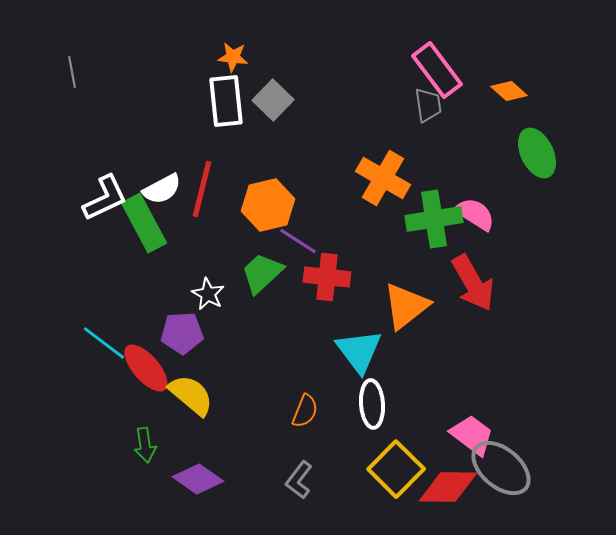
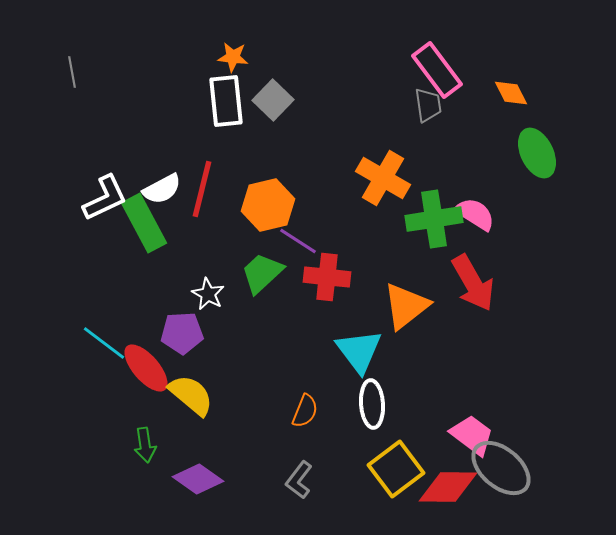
orange diamond: moved 2 px right, 2 px down; rotated 21 degrees clockwise
yellow square: rotated 8 degrees clockwise
